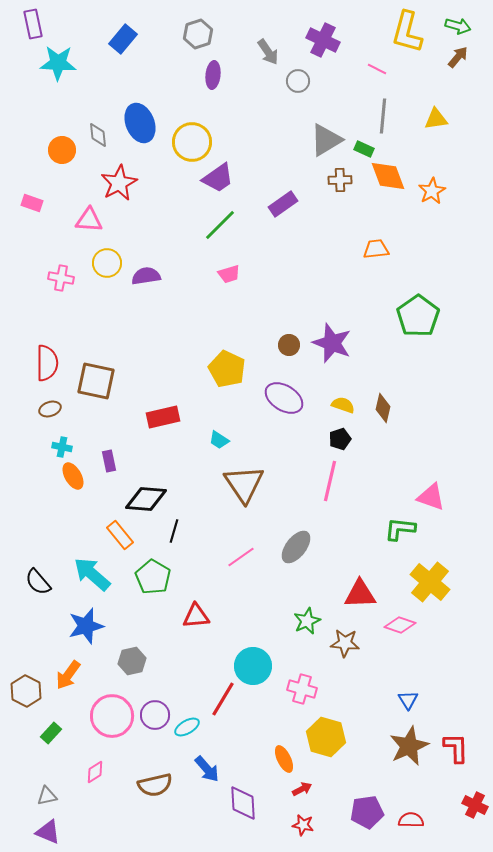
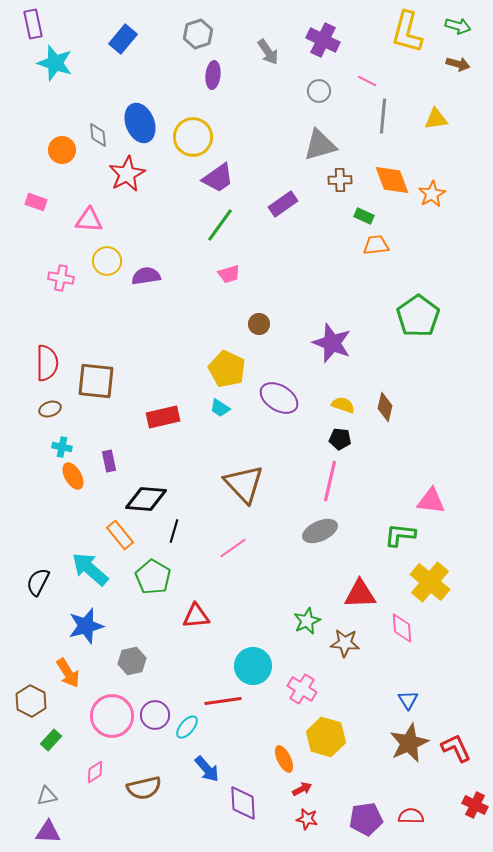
brown arrow at (458, 57): moved 7 px down; rotated 65 degrees clockwise
cyan star at (58, 63): moved 3 px left; rotated 15 degrees clockwise
pink line at (377, 69): moved 10 px left, 12 px down
gray circle at (298, 81): moved 21 px right, 10 px down
gray triangle at (326, 140): moved 6 px left, 5 px down; rotated 15 degrees clockwise
yellow circle at (192, 142): moved 1 px right, 5 px up
green rectangle at (364, 149): moved 67 px down
orange diamond at (388, 176): moved 4 px right, 4 px down
red star at (119, 183): moved 8 px right, 9 px up
orange star at (432, 191): moved 3 px down
pink rectangle at (32, 203): moved 4 px right, 1 px up
green line at (220, 225): rotated 9 degrees counterclockwise
orange trapezoid at (376, 249): moved 4 px up
yellow circle at (107, 263): moved 2 px up
brown circle at (289, 345): moved 30 px left, 21 px up
brown square at (96, 381): rotated 6 degrees counterclockwise
purple ellipse at (284, 398): moved 5 px left
brown diamond at (383, 408): moved 2 px right, 1 px up
black pentagon at (340, 439): rotated 25 degrees clockwise
cyan trapezoid at (219, 440): moved 1 px right, 32 px up
brown triangle at (244, 484): rotated 9 degrees counterclockwise
pink triangle at (431, 497): moved 4 px down; rotated 12 degrees counterclockwise
green L-shape at (400, 529): moved 6 px down
gray ellipse at (296, 547): moved 24 px right, 16 px up; rotated 28 degrees clockwise
pink line at (241, 557): moved 8 px left, 9 px up
cyan arrow at (92, 574): moved 2 px left, 5 px up
black semicircle at (38, 582): rotated 68 degrees clockwise
pink diamond at (400, 625): moved 2 px right, 3 px down; rotated 68 degrees clockwise
orange arrow at (68, 675): moved 2 px up; rotated 68 degrees counterclockwise
pink cross at (302, 689): rotated 16 degrees clockwise
brown hexagon at (26, 691): moved 5 px right, 10 px down
red line at (223, 699): moved 2 px down; rotated 51 degrees clockwise
cyan ellipse at (187, 727): rotated 20 degrees counterclockwise
green rectangle at (51, 733): moved 7 px down
brown star at (409, 746): moved 3 px up
red L-shape at (456, 748): rotated 24 degrees counterclockwise
brown semicircle at (155, 785): moved 11 px left, 3 px down
purple pentagon at (367, 812): moved 1 px left, 7 px down
red semicircle at (411, 820): moved 4 px up
red star at (303, 825): moved 4 px right, 6 px up
purple triangle at (48, 832): rotated 20 degrees counterclockwise
